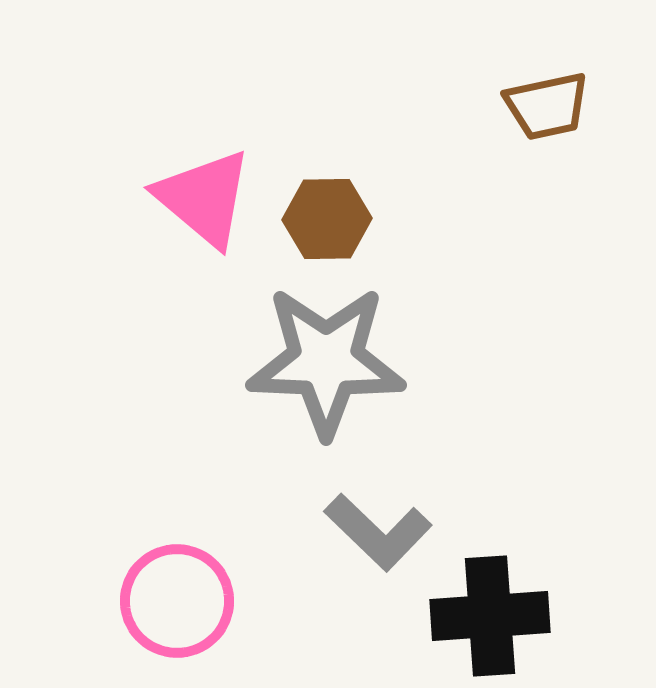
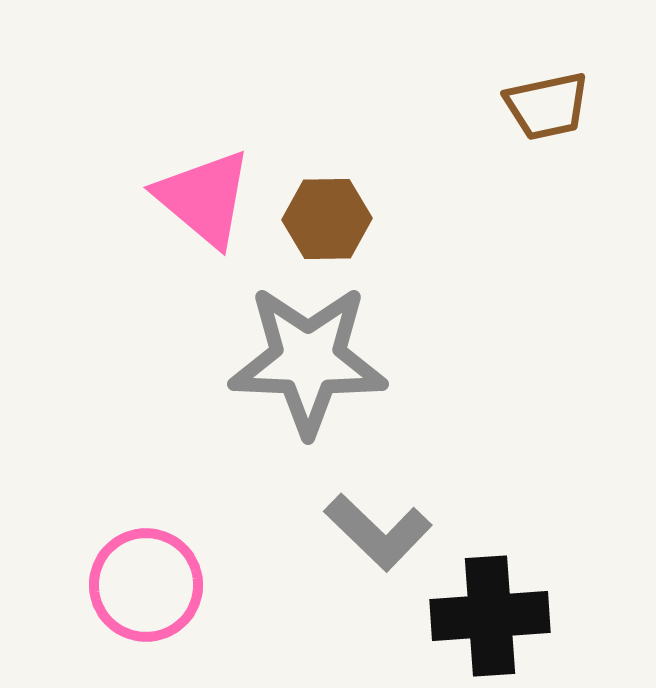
gray star: moved 18 px left, 1 px up
pink circle: moved 31 px left, 16 px up
